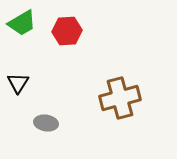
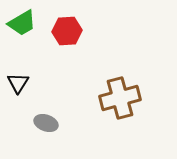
gray ellipse: rotated 10 degrees clockwise
